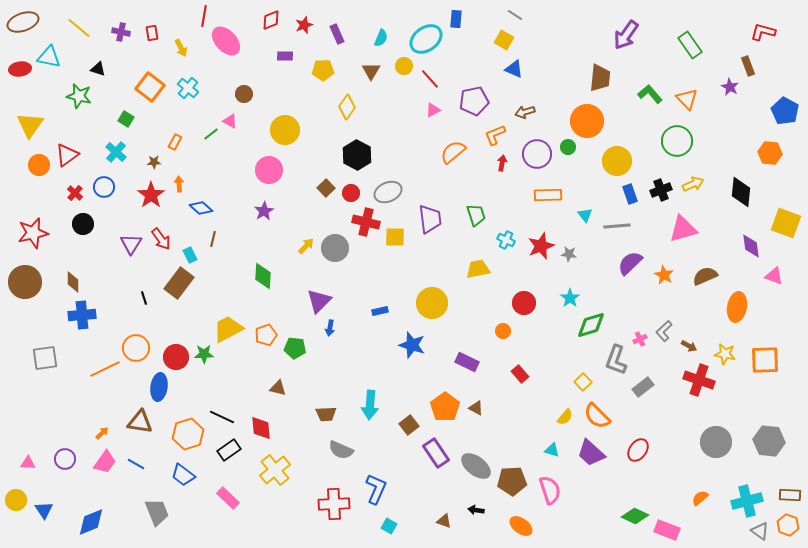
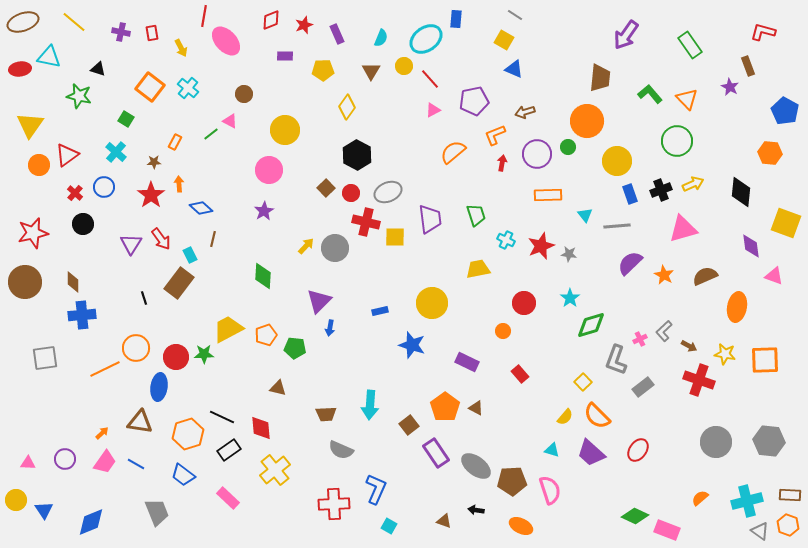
yellow line at (79, 28): moved 5 px left, 6 px up
orange ellipse at (521, 526): rotated 10 degrees counterclockwise
